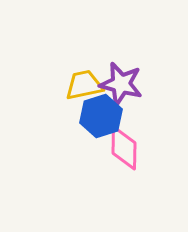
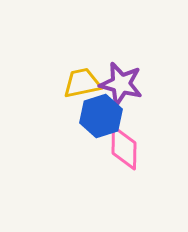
yellow trapezoid: moved 2 px left, 2 px up
